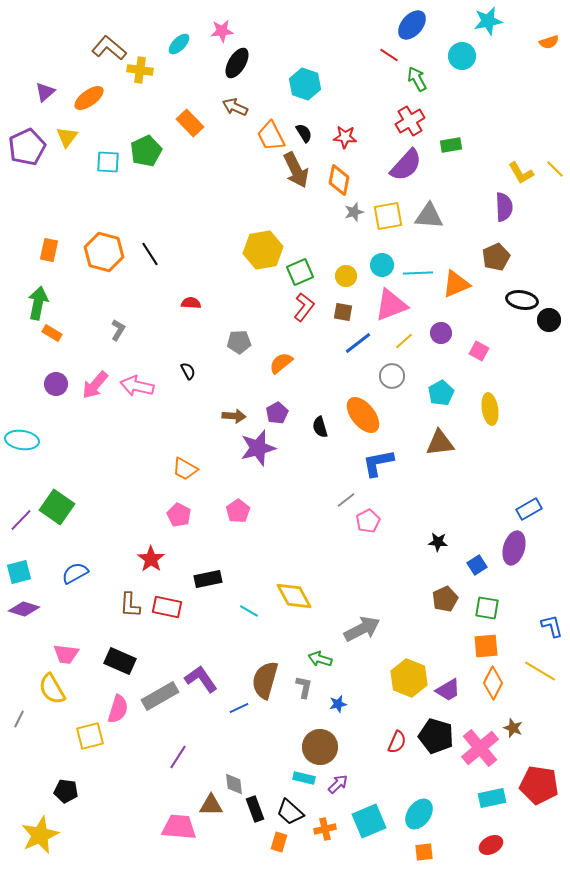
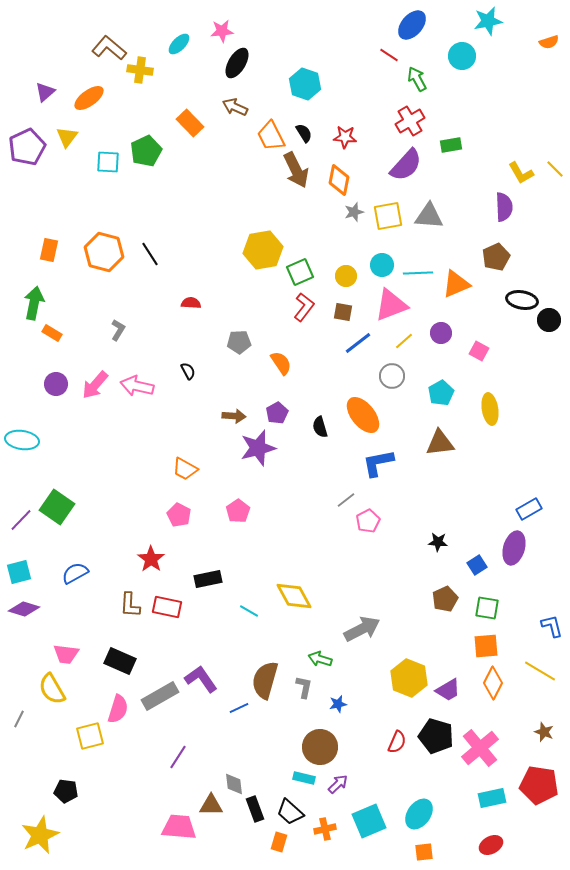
green arrow at (38, 303): moved 4 px left
orange semicircle at (281, 363): rotated 95 degrees clockwise
brown star at (513, 728): moved 31 px right, 4 px down
